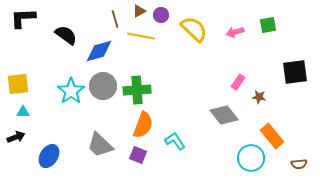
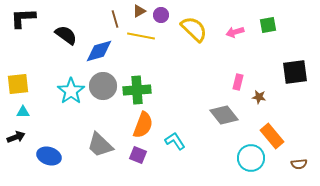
pink rectangle: rotated 21 degrees counterclockwise
blue ellipse: rotated 75 degrees clockwise
